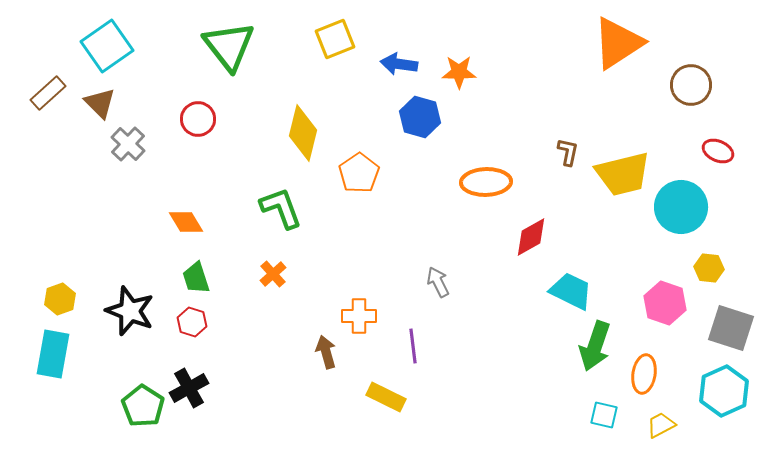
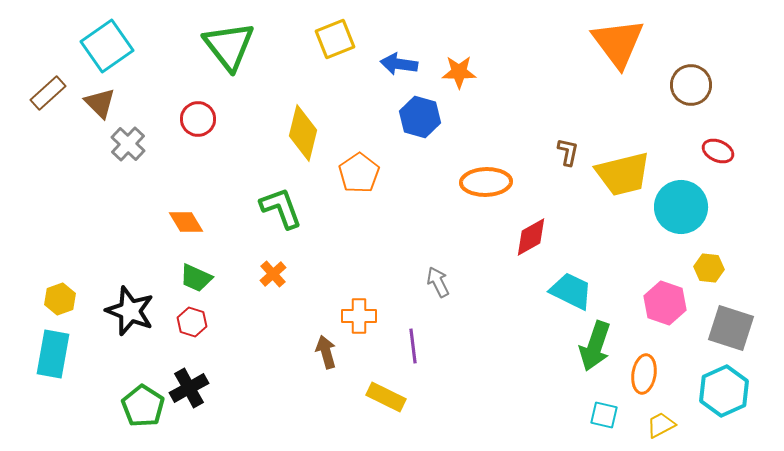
orange triangle at (618, 43): rotated 34 degrees counterclockwise
green trapezoid at (196, 278): rotated 48 degrees counterclockwise
